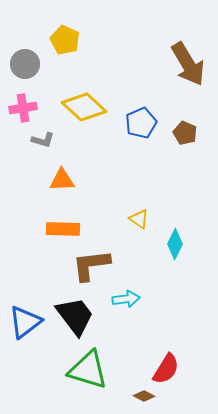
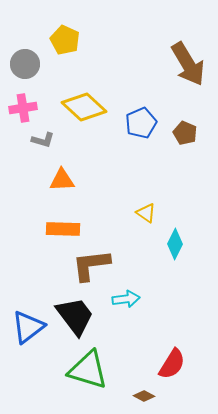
yellow triangle: moved 7 px right, 6 px up
blue triangle: moved 3 px right, 5 px down
red semicircle: moved 6 px right, 5 px up
